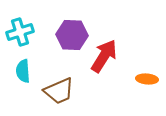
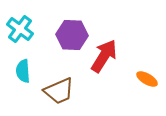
cyan cross: moved 3 px up; rotated 36 degrees counterclockwise
orange ellipse: rotated 25 degrees clockwise
